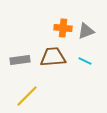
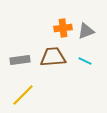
orange cross: rotated 12 degrees counterclockwise
yellow line: moved 4 px left, 1 px up
